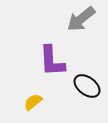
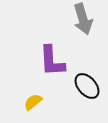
gray arrow: moved 2 px right; rotated 68 degrees counterclockwise
black ellipse: rotated 12 degrees clockwise
